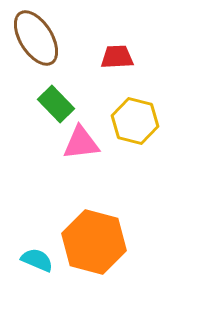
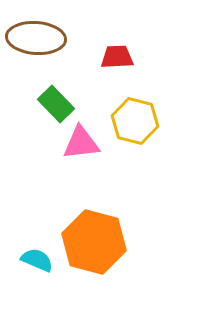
brown ellipse: rotated 54 degrees counterclockwise
